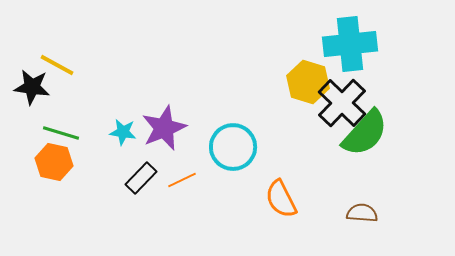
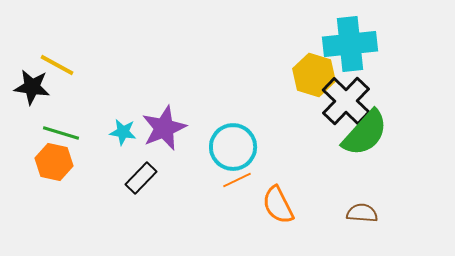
yellow hexagon: moved 6 px right, 7 px up
black cross: moved 4 px right, 2 px up
orange line: moved 55 px right
orange semicircle: moved 3 px left, 6 px down
